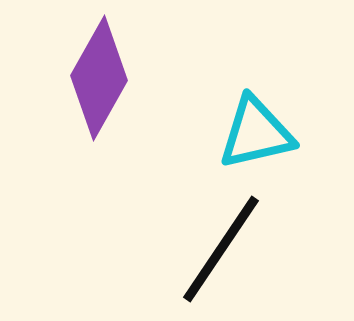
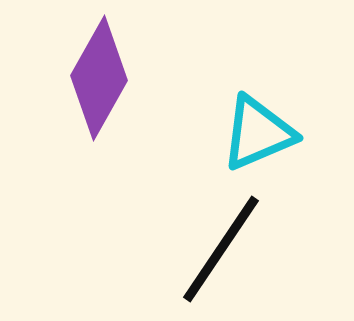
cyan triangle: moved 2 px right; rotated 10 degrees counterclockwise
